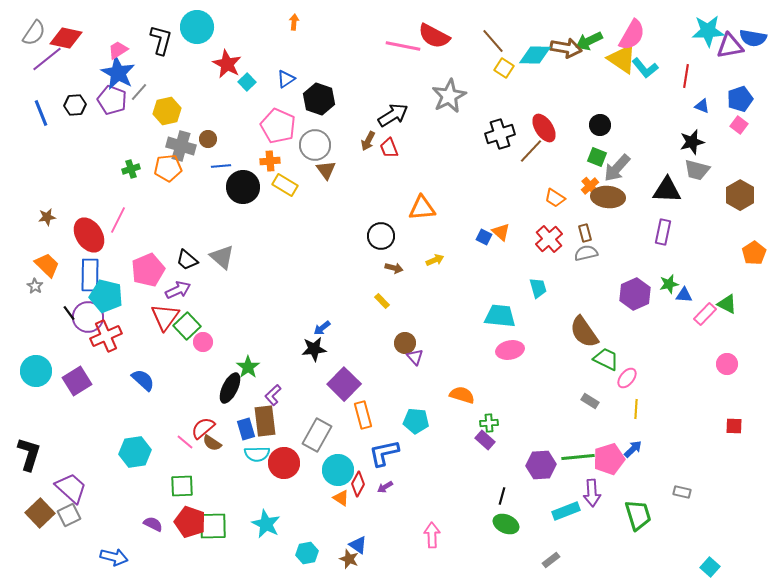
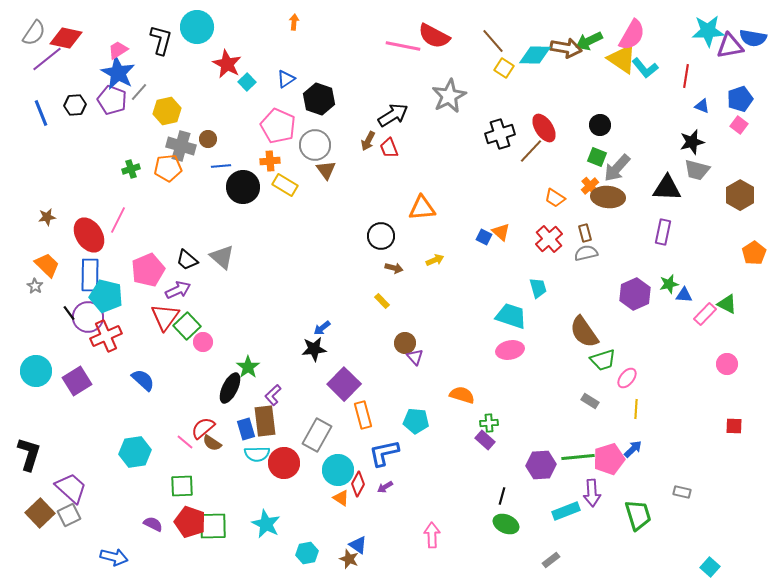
black triangle at (667, 190): moved 2 px up
cyan trapezoid at (500, 316): moved 11 px right; rotated 12 degrees clockwise
green trapezoid at (606, 359): moved 3 px left, 1 px down; rotated 136 degrees clockwise
